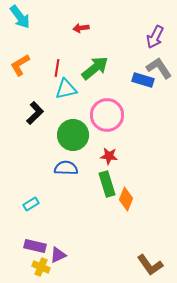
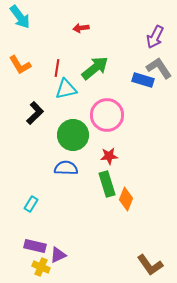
orange L-shape: rotated 90 degrees counterclockwise
red star: rotated 12 degrees counterclockwise
cyan rectangle: rotated 28 degrees counterclockwise
